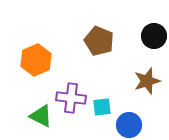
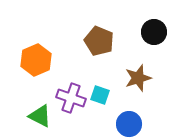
black circle: moved 4 px up
brown star: moved 9 px left, 3 px up
purple cross: rotated 12 degrees clockwise
cyan square: moved 2 px left, 12 px up; rotated 24 degrees clockwise
green triangle: moved 1 px left
blue circle: moved 1 px up
